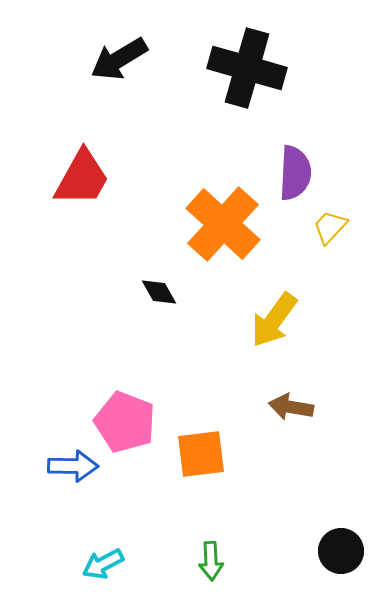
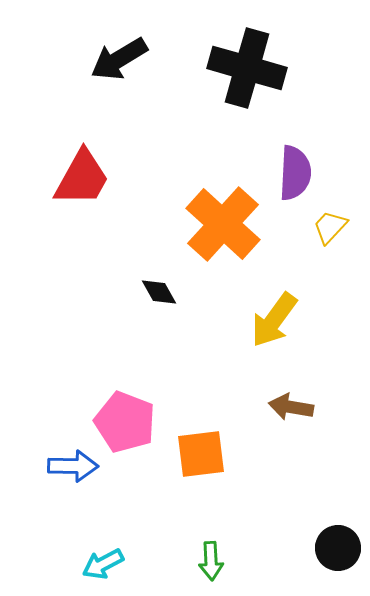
black circle: moved 3 px left, 3 px up
